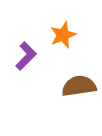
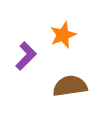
brown semicircle: moved 9 px left
